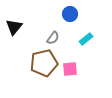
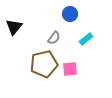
gray semicircle: moved 1 px right
brown pentagon: moved 1 px down
